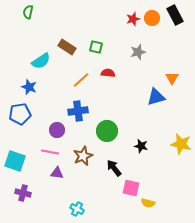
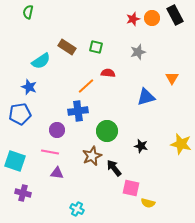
orange line: moved 5 px right, 6 px down
blue triangle: moved 10 px left
brown star: moved 9 px right
